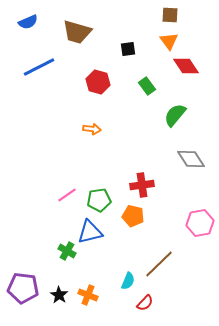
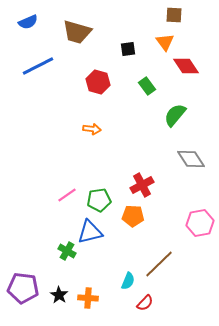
brown square: moved 4 px right
orange triangle: moved 4 px left, 1 px down
blue line: moved 1 px left, 1 px up
red cross: rotated 20 degrees counterclockwise
orange pentagon: rotated 10 degrees counterclockwise
orange cross: moved 3 px down; rotated 18 degrees counterclockwise
